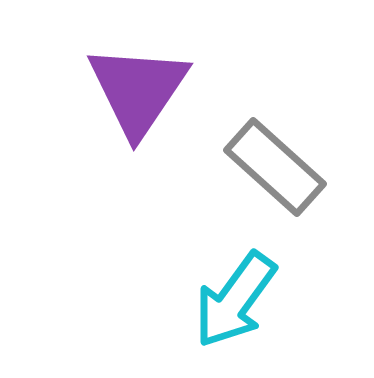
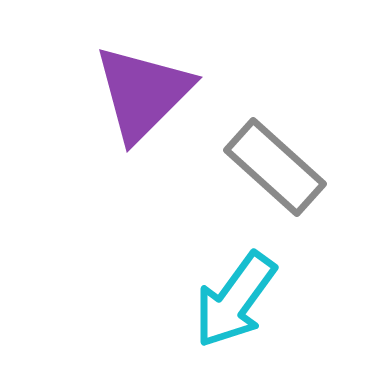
purple triangle: moved 5 px right, 3 px down; rotated 11 degrees clockwise
